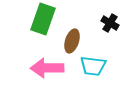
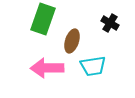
cyan trapezoid: rotated 16 degrees counterclockwise
